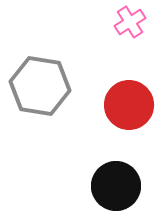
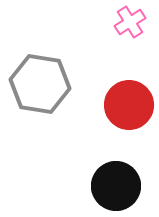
gray hexagon: moved 2 px up
